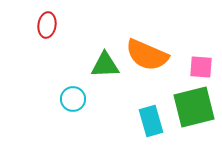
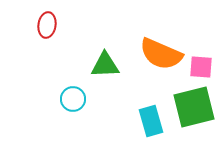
orange semicircle: moved 14 px right, 1 px up
